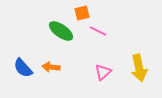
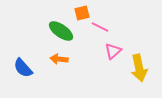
pink line: moved 2 px right, 4 px up
orange arrow: moved 8 px right, 8 px up
pink triangle: moved 10 px right, 21 px up
